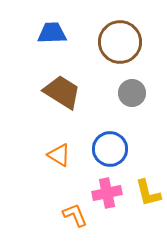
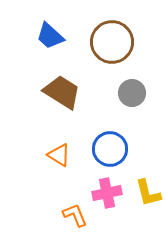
blue trapezoid: moved 2 px left, 3 px down; rotated 136 degrees counterclockwise
brown circle: moved 8 px left
